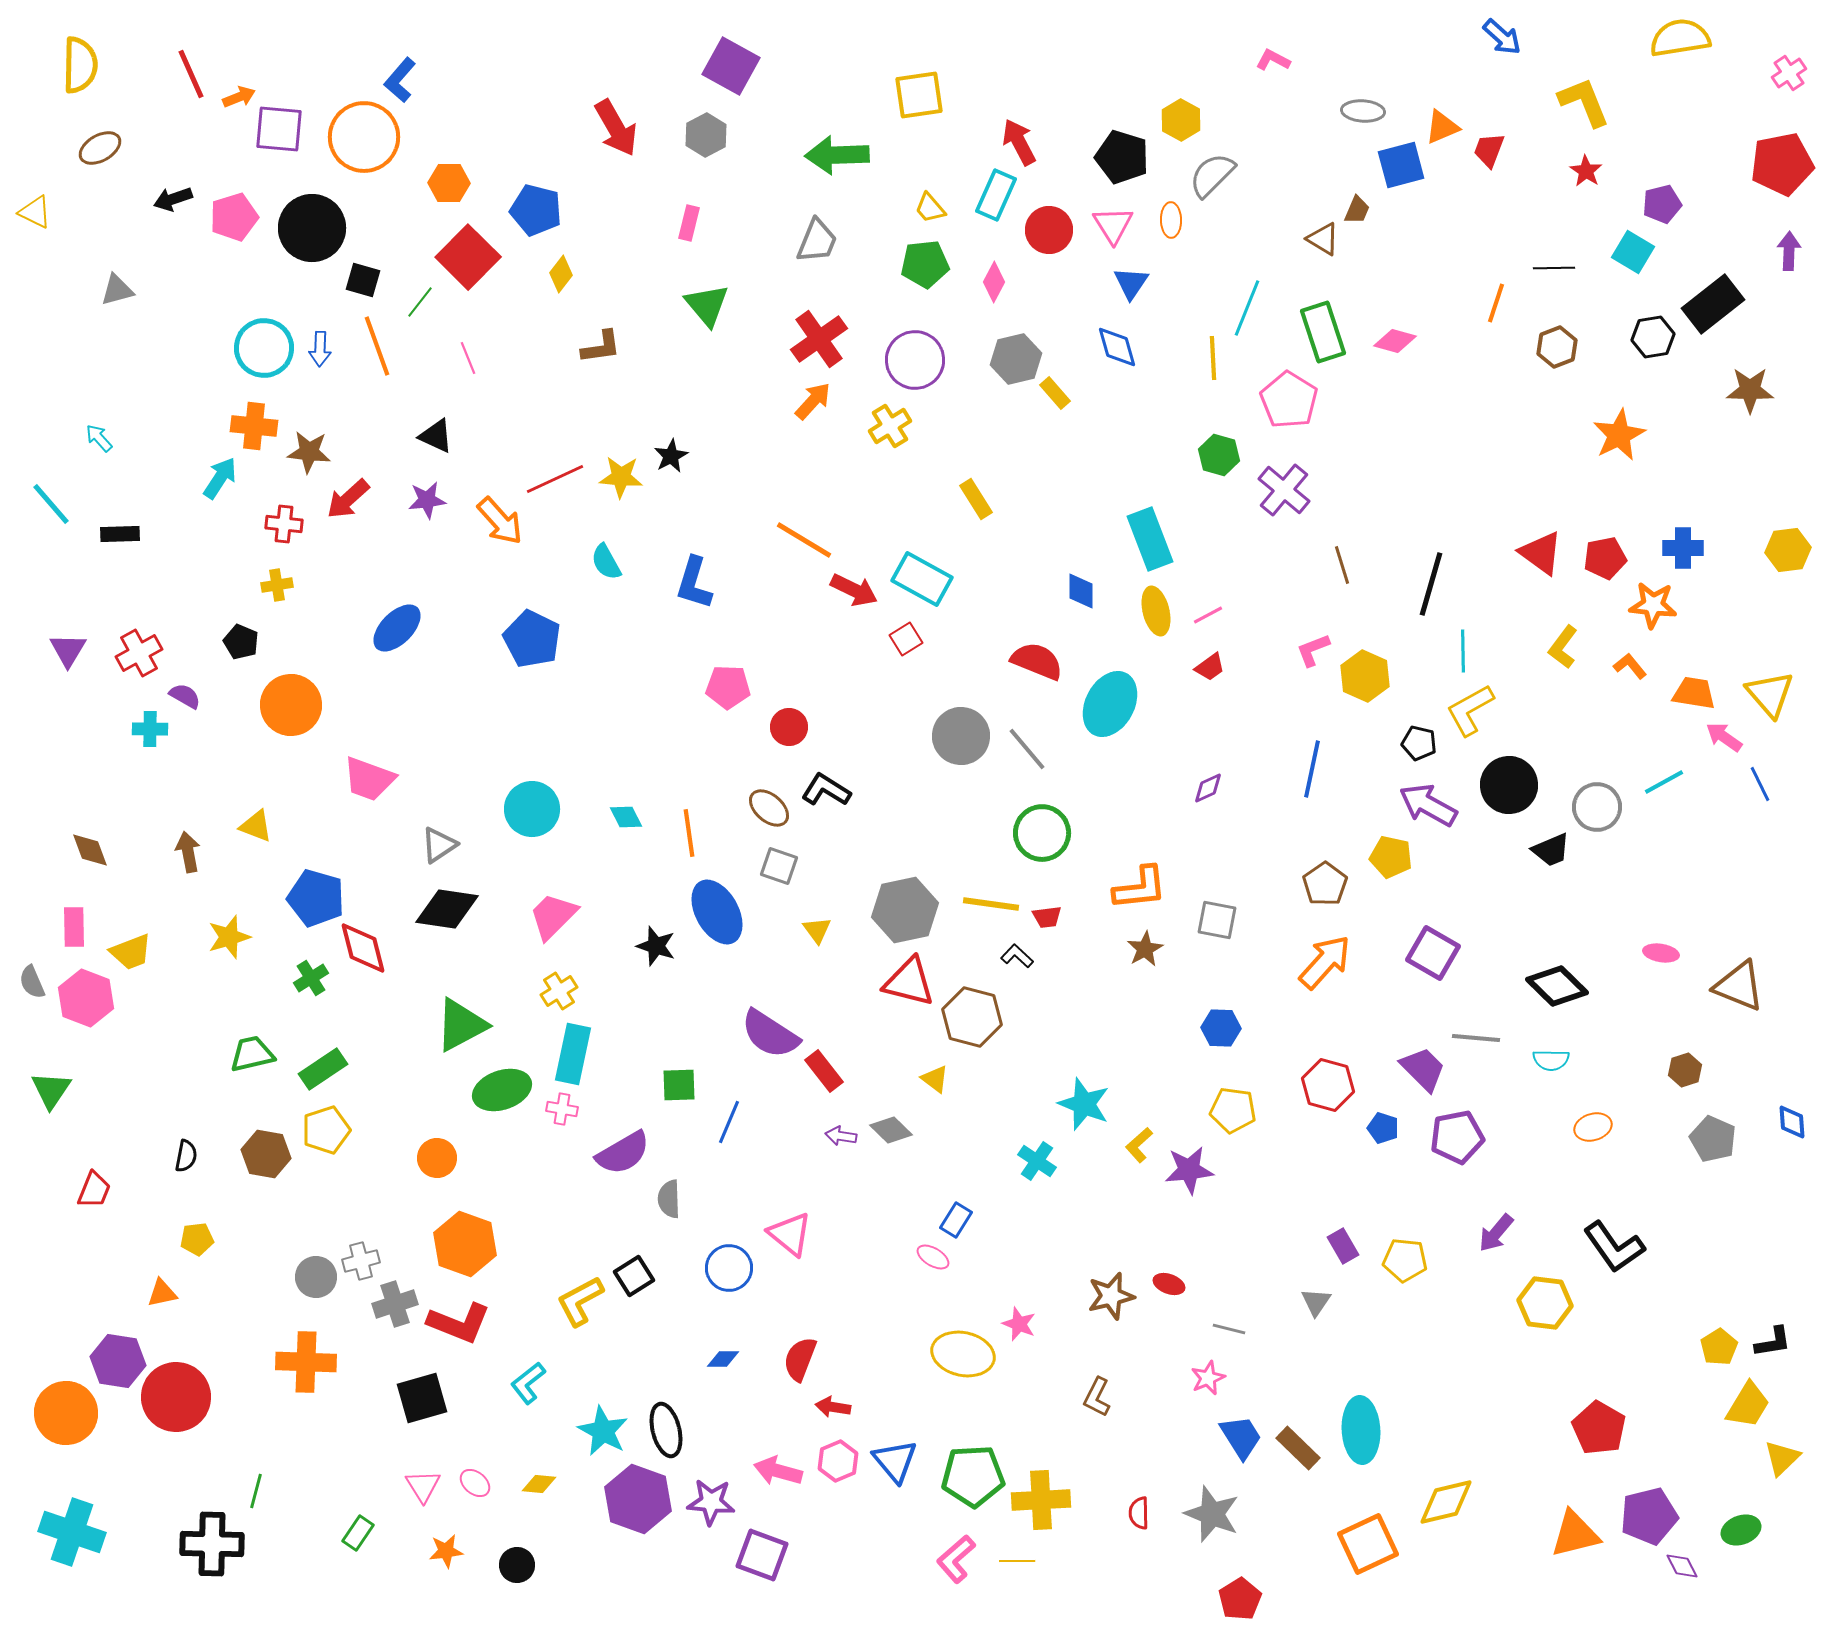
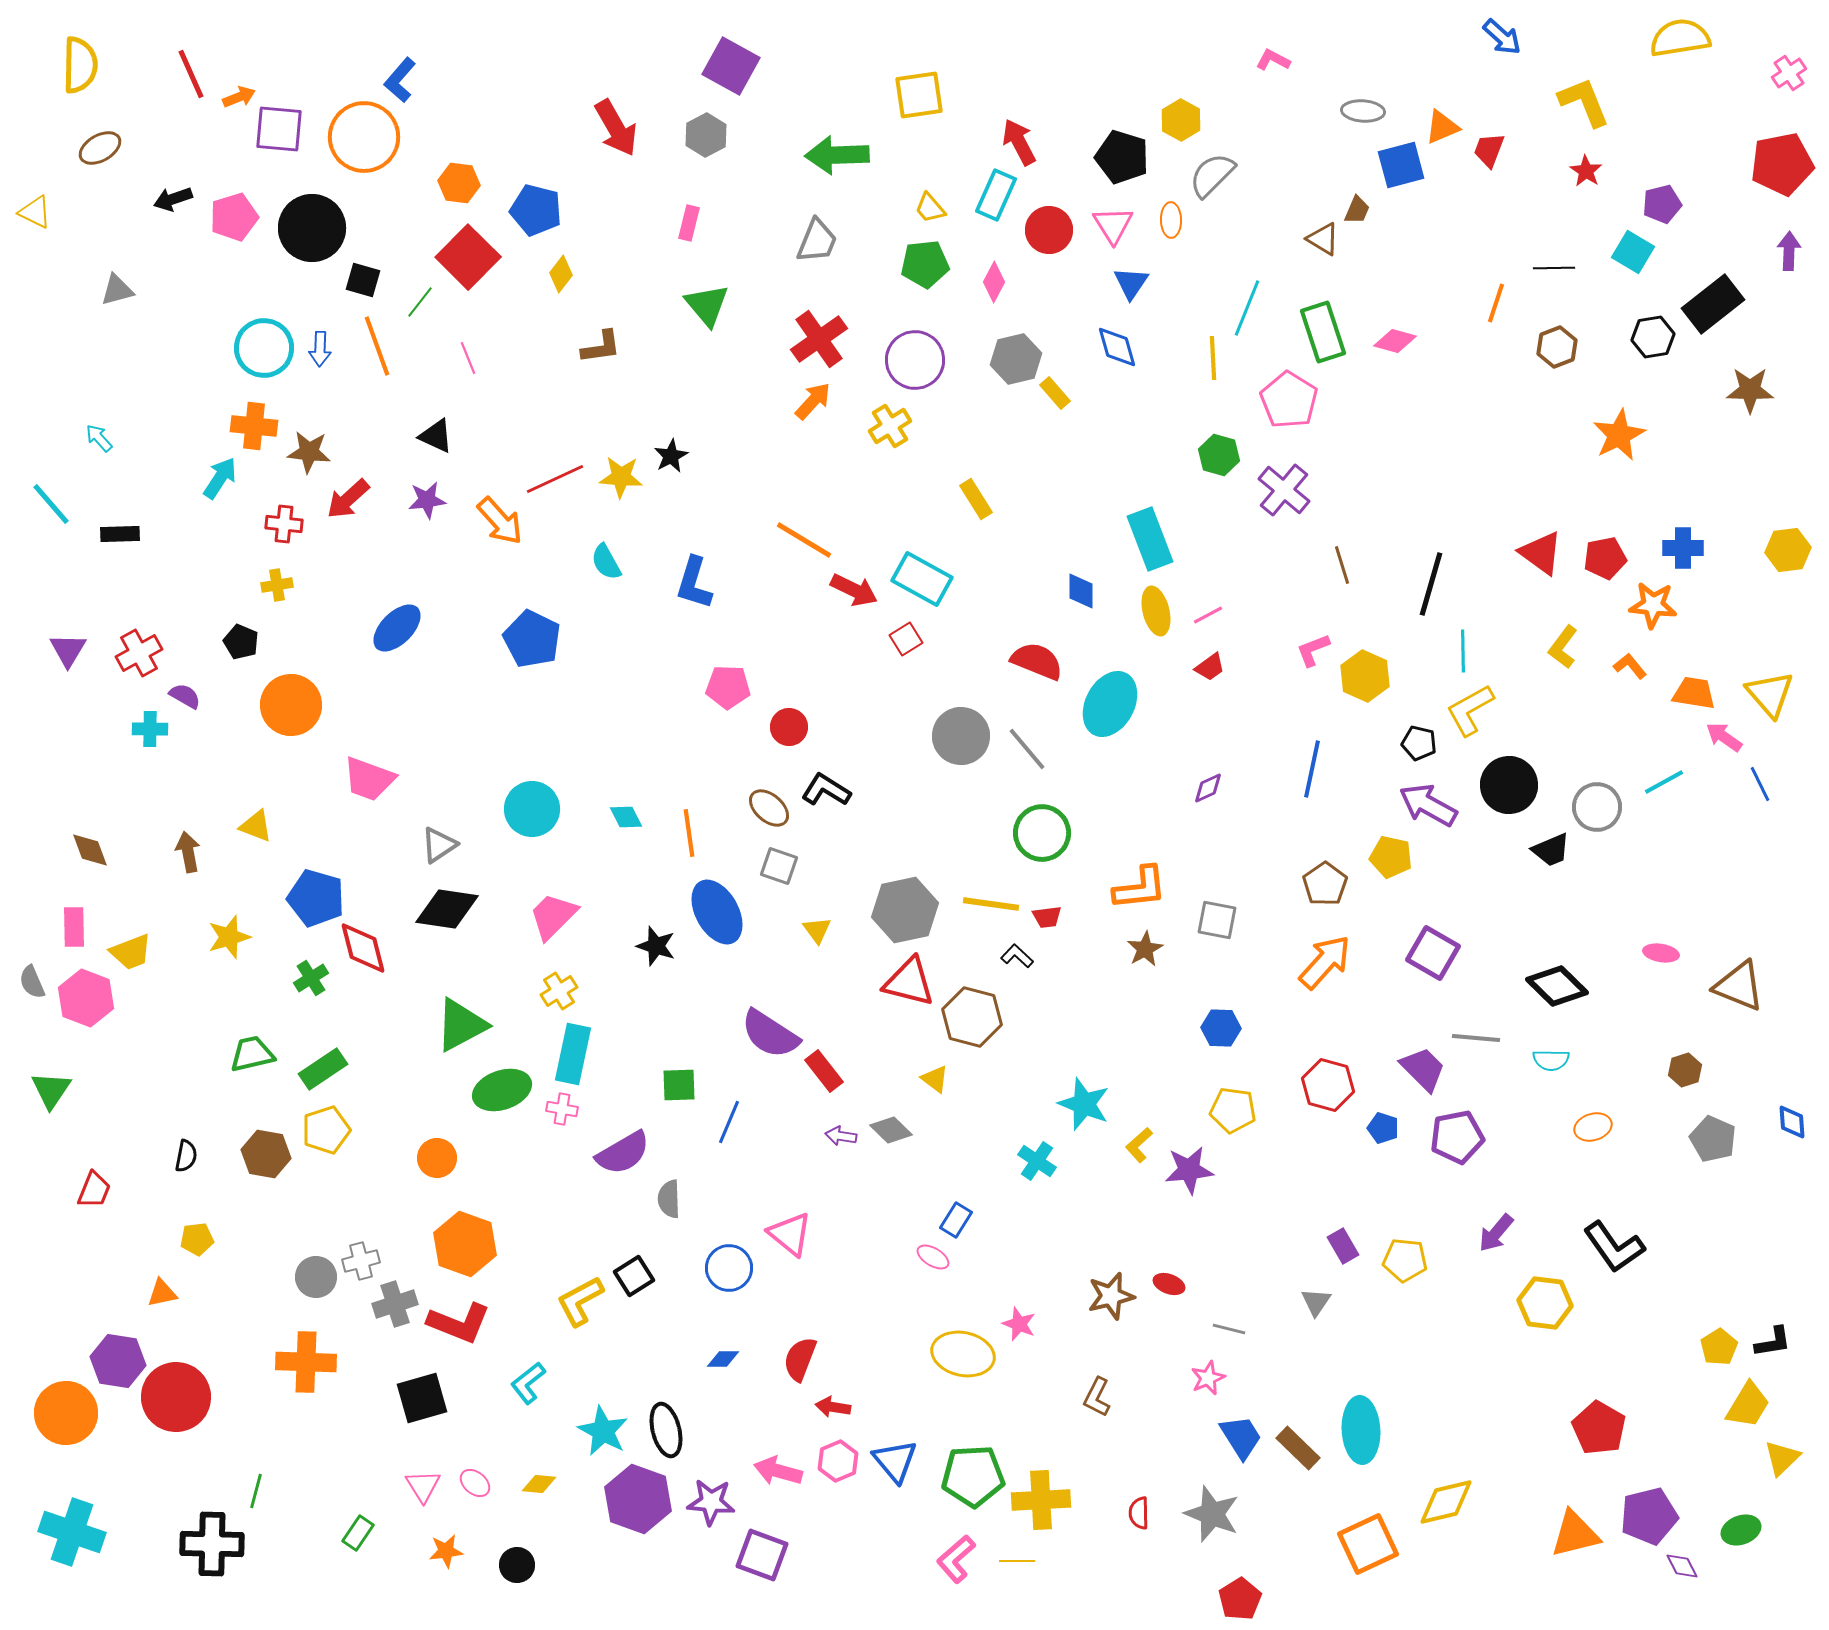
orange hexagon at (449, 183): moved 10 px right; rotated 6 degrees clockwise
